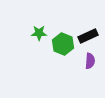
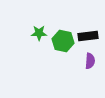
black rectangle: rotated 18 degrees clockwise
green hexagon: moved 3 px up; rotated 10 degrees counterclockwise
